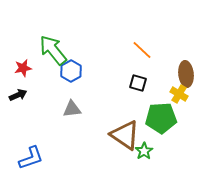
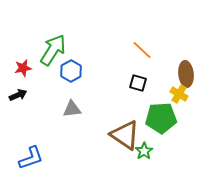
green arrow: rotated 72 degrees clockwise
